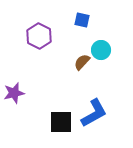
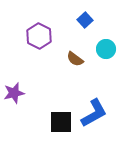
blue square: moved 3 px right; rotated 35 degrees clockwise
cyan circle: moved 5 px right, 1 px up
brown semicircle: moved 7 px left, 3 px up; rotated 96 degrees counterclockwise
